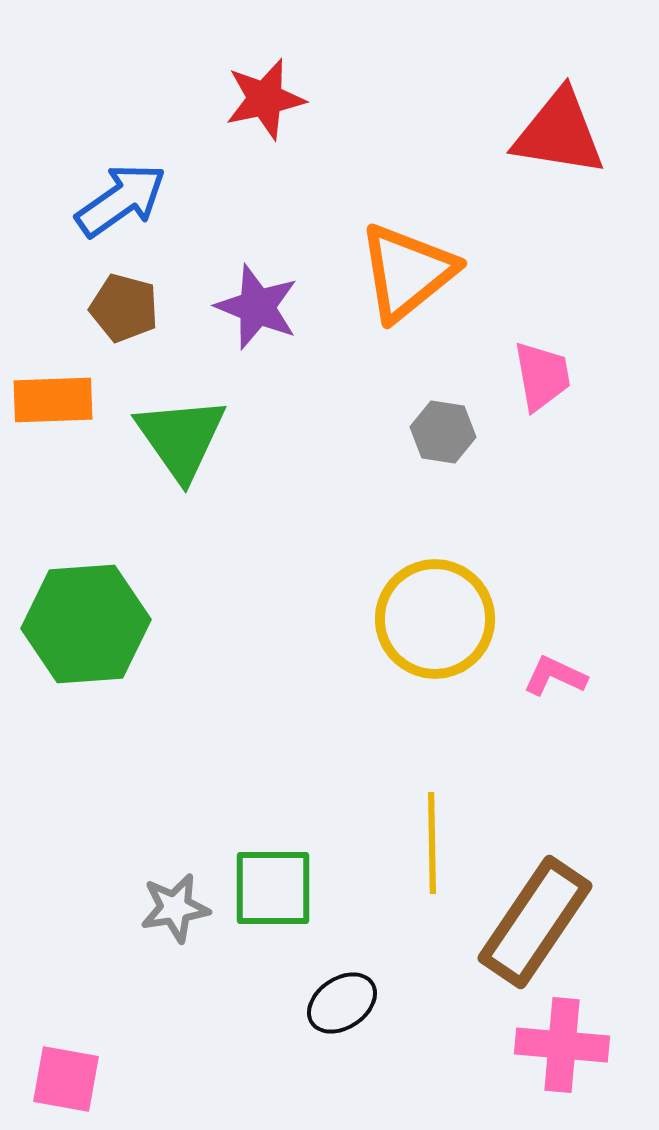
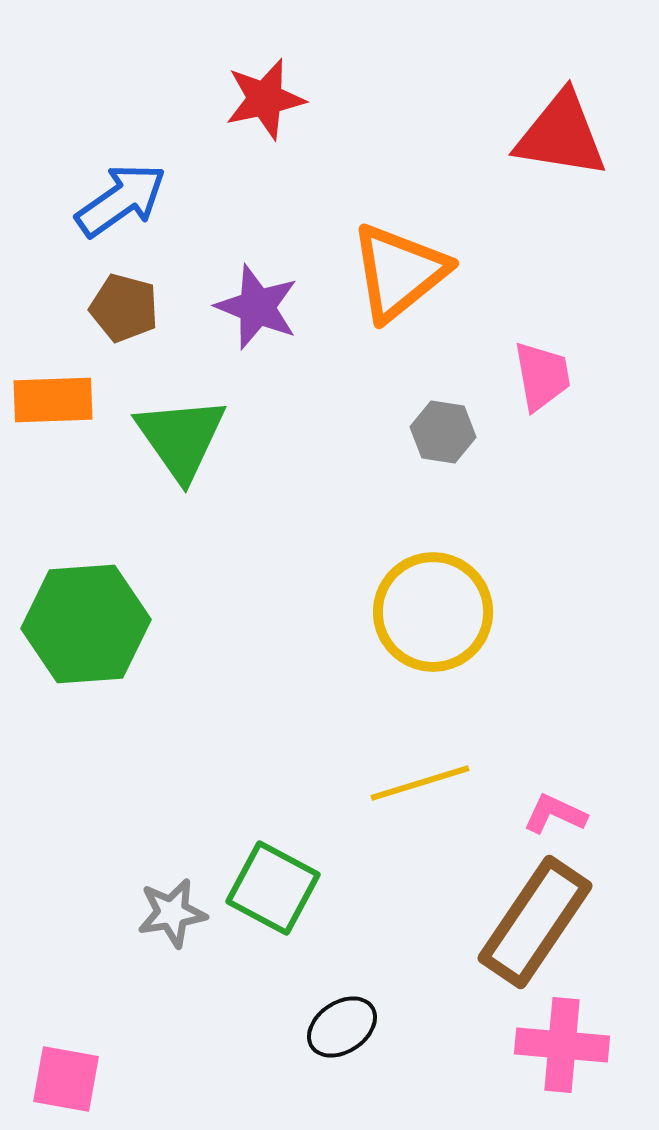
red triangle: moved 2 px right, 2 px down
orange triangle: moved 8 px left
yellow circle: moved 2 px left, 7 px up
pink L-shape: moved 138 px down
yellow line: moved 12 px left, 60 px up; rotated 74 degrees clockwise
green square: rotated 28 degrees clockwise
gray star: moved 3 px left, 5 px down
black ellipse: moved 24 px down
